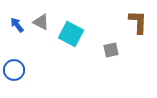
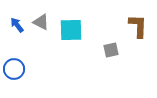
brown L-shape: moved 4 px down
cyan square: moved 4 px up; rotated 30 degrees counterclockwise
blue circle: moved 1 px up
